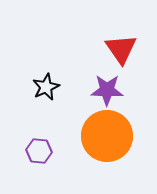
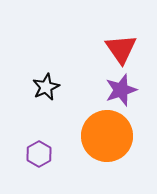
purple star: moved 14 px right; rotated 20 degrees counterclockwise
purple hexagon: moved 3 px down; rotated 25 degrees clockwise
